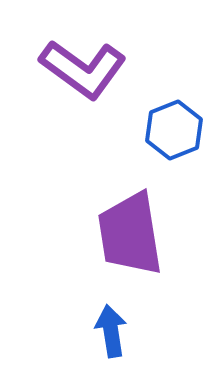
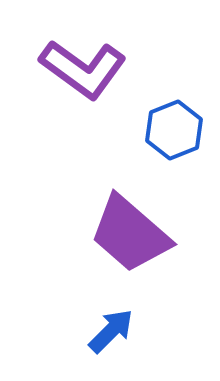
purple trapezoid: rotated 40 degrees counterclockwise
blue arrow: rotated 54 degrees clockwise
